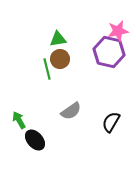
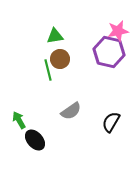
green triangle: moved 3 px left, 3 px up
green line: moved 1 px right, 1 px down
